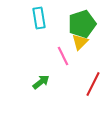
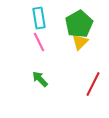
green pentagon: moved 3 px left; rotated 12 degrees counterclockwise
pink line: moved 24 px left, 14 px up
green arrow: moved 1 px left, 3 px up; rotated 96 degrees counterclockwise
